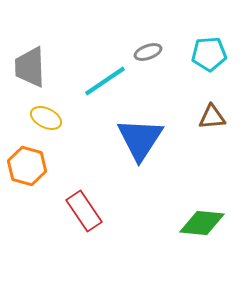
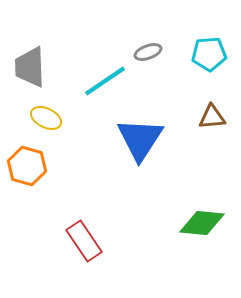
red rectangle: moved 30 px down
